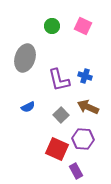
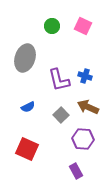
red square: moved 30 px left
